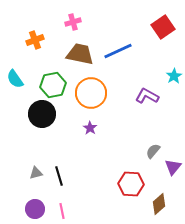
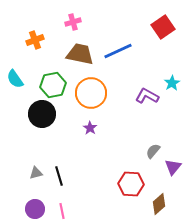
cyan star: moved 2 px left, 7 px down
